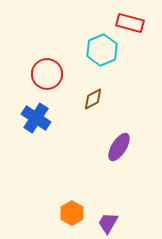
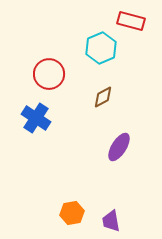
red rectangle: moved 1 px right, 2 px up
cyan hexagon: moved 1 px left, 2 px up
red circle: moved 2 px right
brown diamond: moved 10 px right, 2 px up
orange hexagon: rotated 20 degrees clockwise
purple trapezoid: moved 3 px right, 2 px up; rotated 40 degrees counterclockwise
